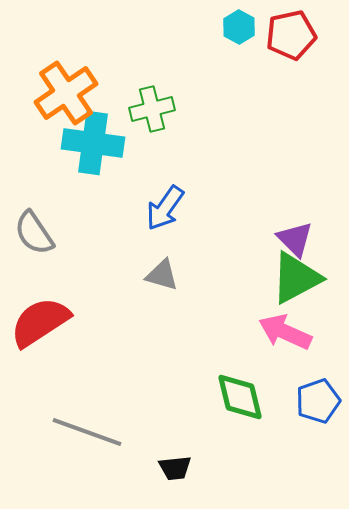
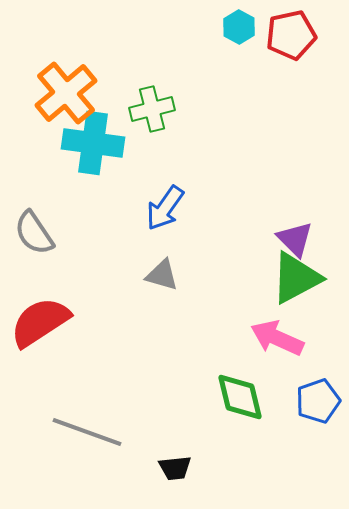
orange cross: rotated 6 degrees counterclockwise
pink arrow: moved 8 px left, 6 px down
